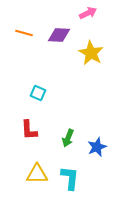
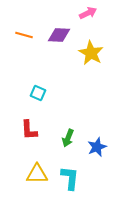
orange line: moved 2 px down
